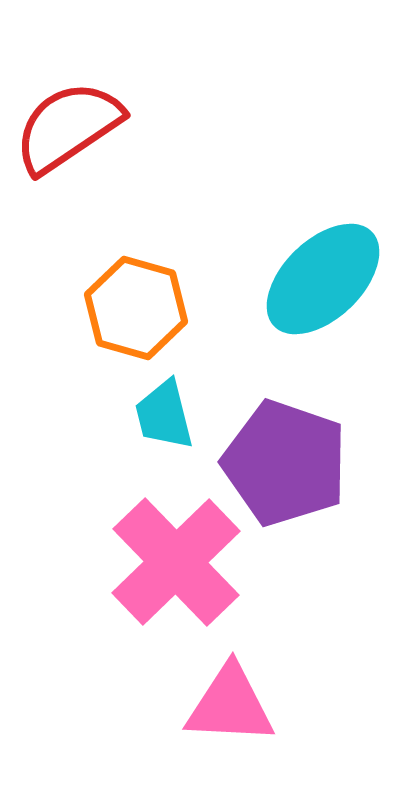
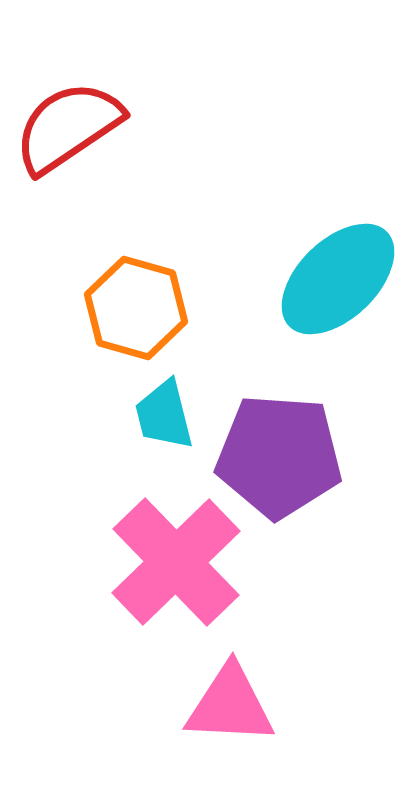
cyan ellipse: moved 15 px right
purple pentagon: moved 6 px left, 7 px up; rotated 15 degrees counterclockwise
